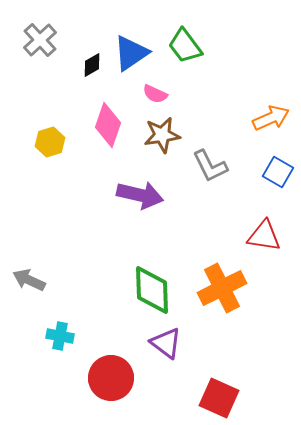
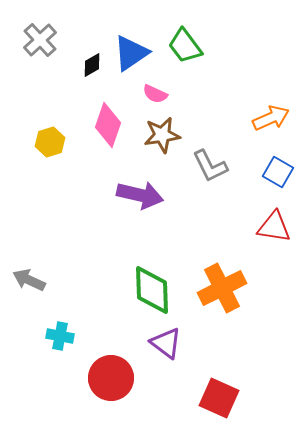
red triangle: moved 10 px right, 9 px up
